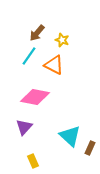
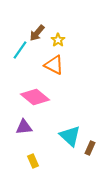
yellow star: moved 4 px left; rotated 16 degrees clockwise
cyan line: moved 9 px left, 6 px up
pink diamond: rotated 28 degrees clockwise
purple triangle: rotated 42 degrees clockwise
